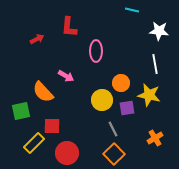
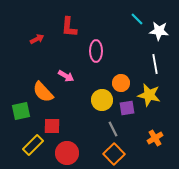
cyan line: moved 5 px right, 9 px down; rotated 32 degrees clockwise
yellow rectangle: moved 1 px left, 2 px down
